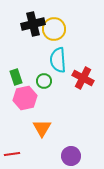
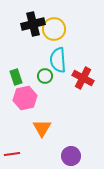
green circle: moved 1 px right, 5 px up
